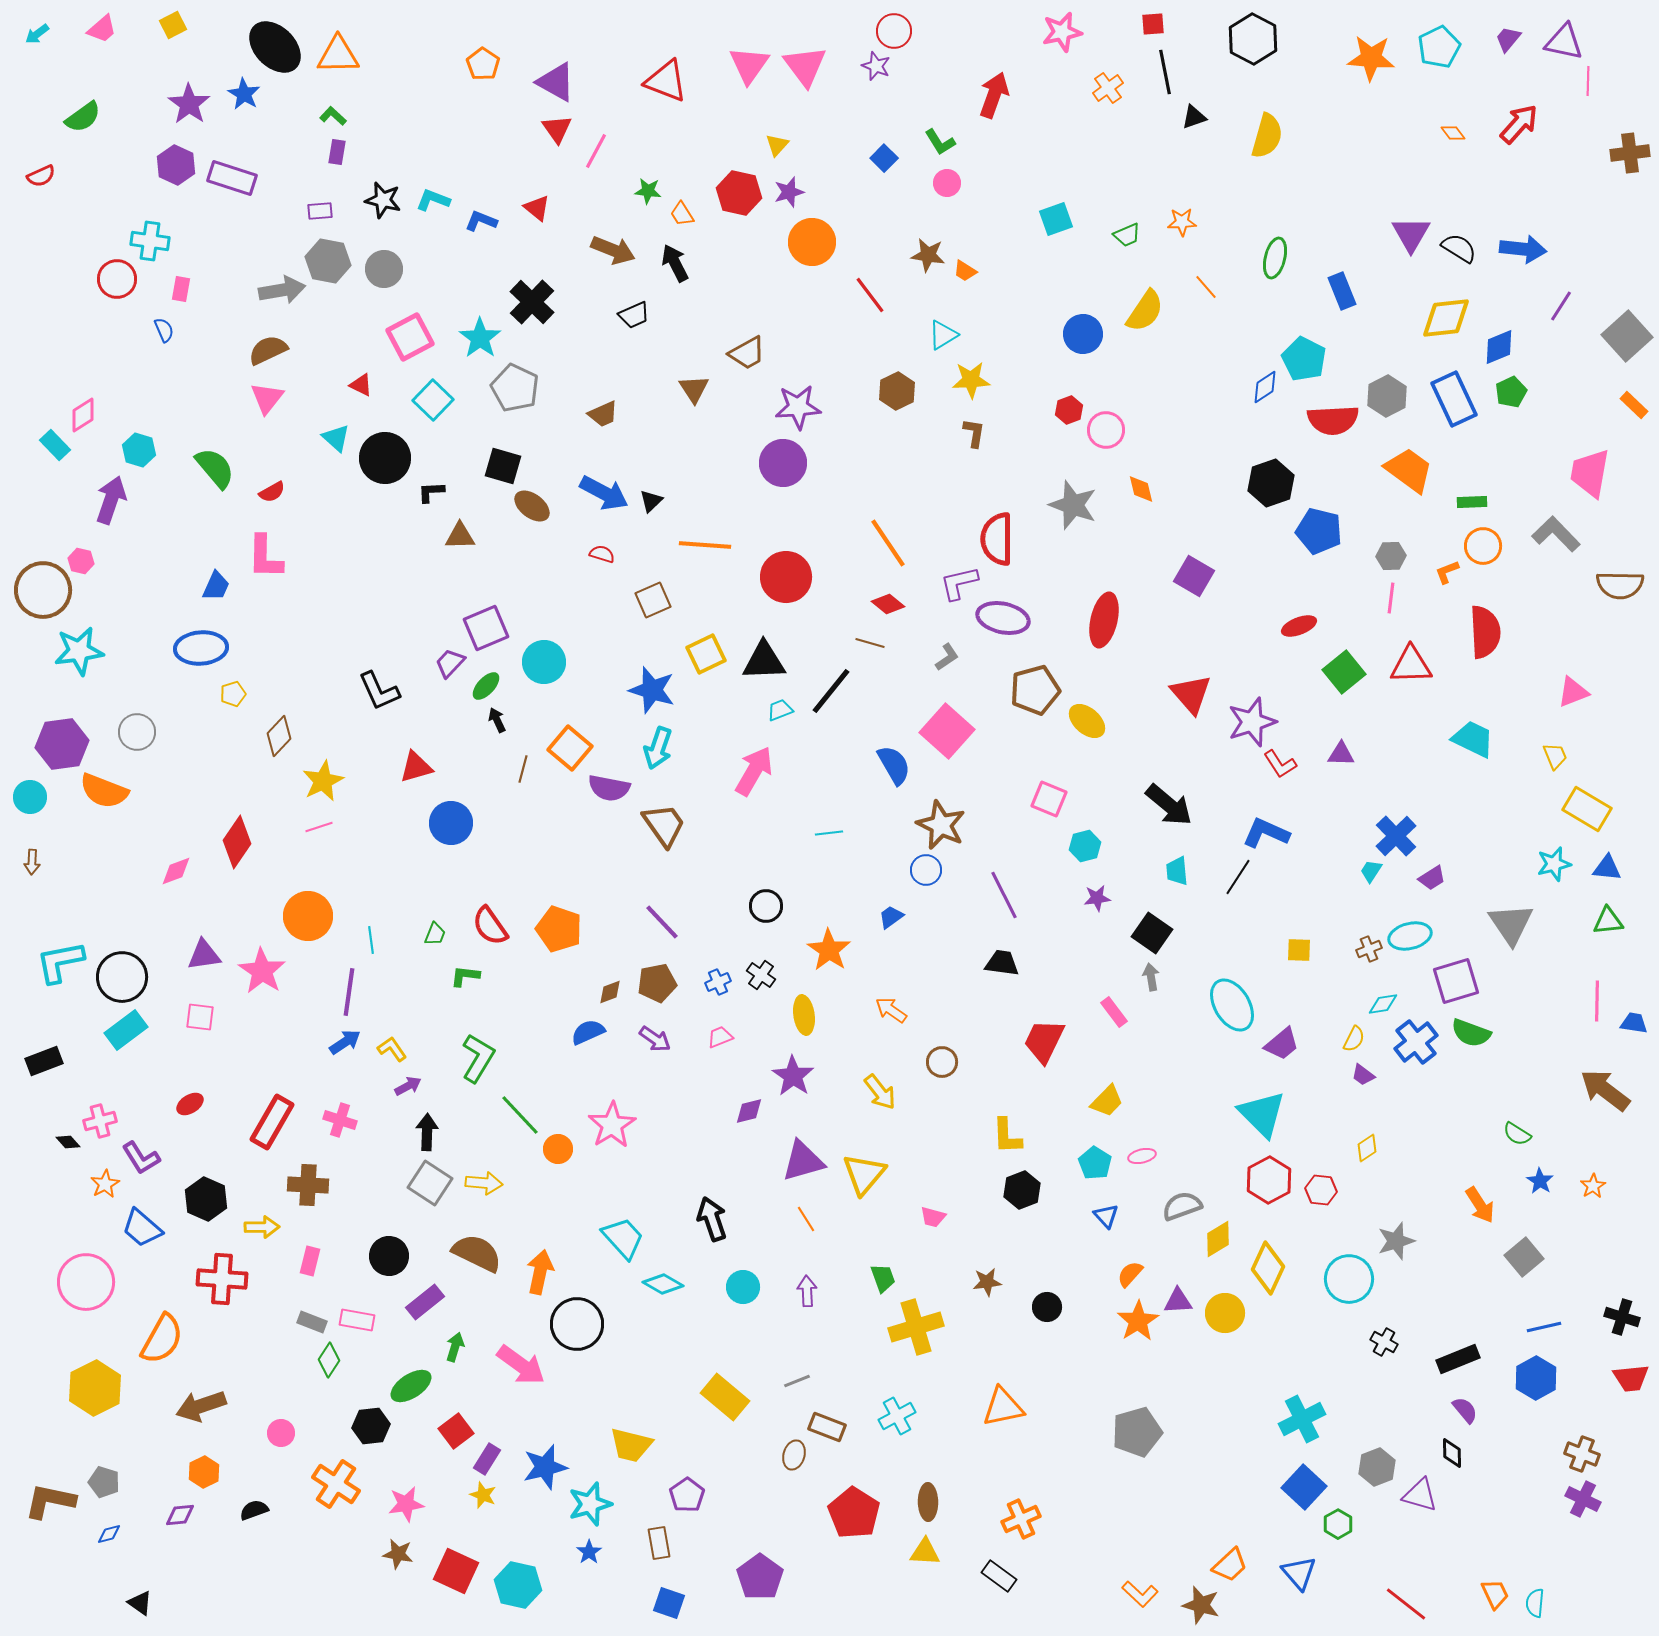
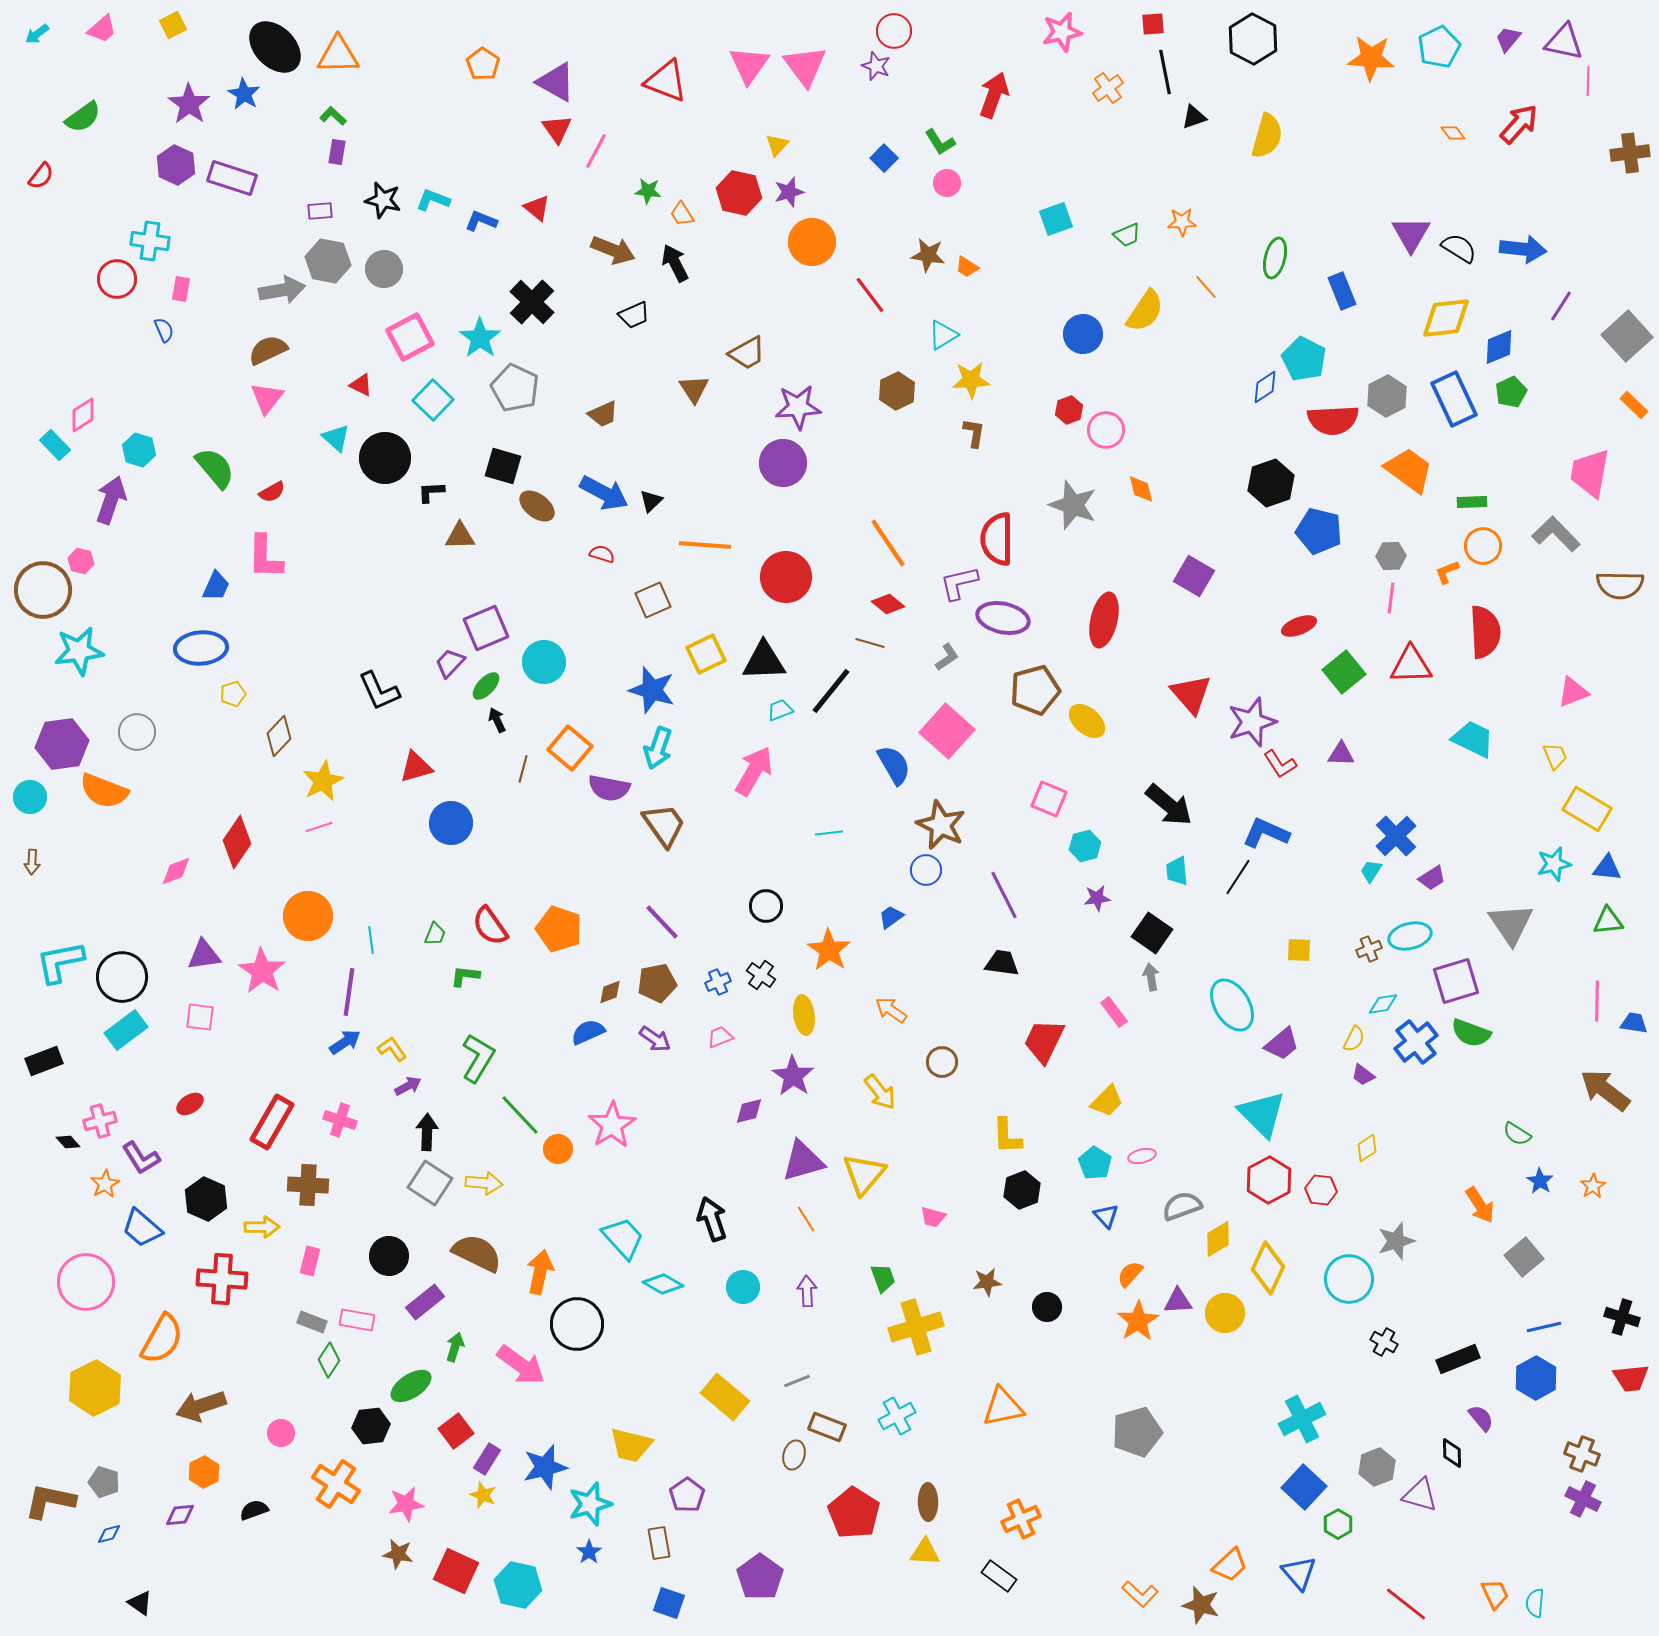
red semicircle at (41, 176): rotated 28 degrees counterclockwise
orange trapezoid at (965, 271): moved 2 px right, 4 px up
brown ellipse at (532, 506): moved 5 px right
purple semicircle at (1465, 1410): moved 16 px right, 8 px down
